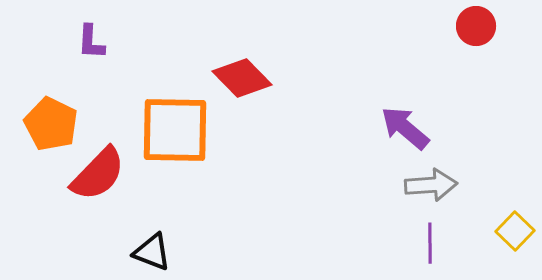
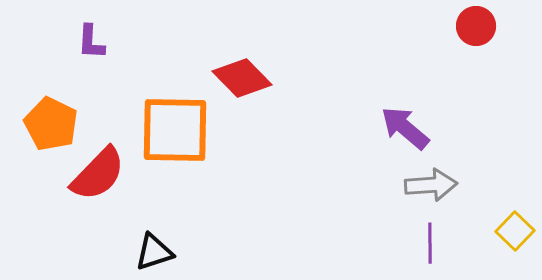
black triangle: moved 2 px right; rotated 39 degrees counterclockwise
